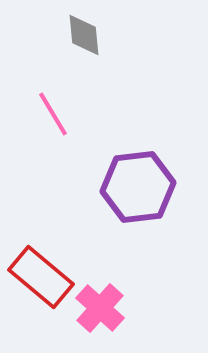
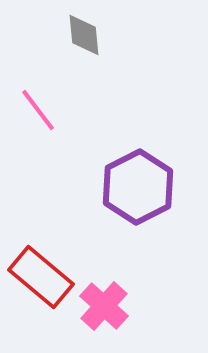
pink line: moved 15 px left, 4 px up; rotated 6 degrees counterclockwise
purple hexagon: rotated 20 degrees counterclockwise
pink cross: moved 4 px right, 2 px up
